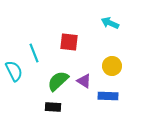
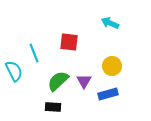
purple triangle: rotated 28 degrees clockwise
blue rectangle: moved 2 px up; rotated 18 degrees counterclockwise
